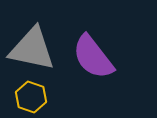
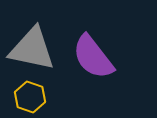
yellow hexagon: moved 1 px left
